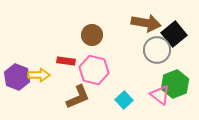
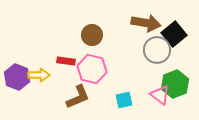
pink hexagon: moved 2 px left, 1 px up
cyan square: rotated 30 degrees clockwise
